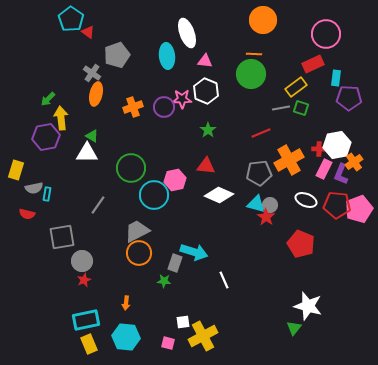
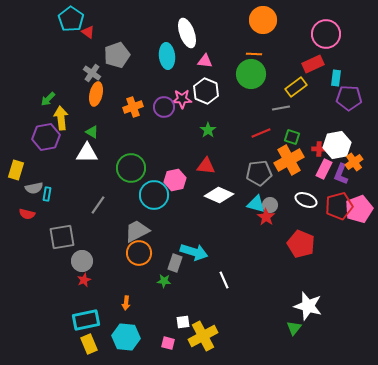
green square at (301, 108): moved 9 px left, 29 px down
green triangle at (92, 136): moved 4 px up
red pentagon at (337, 205): moved 2 px right, 1 px down; rotated 20 degrees counterclockwise
